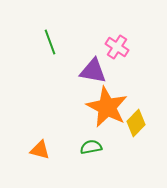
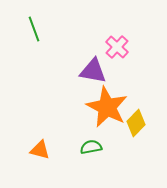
green line: moved 16 px left, 13 px up
pink cross: rotated 10 degrees clockwise
